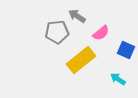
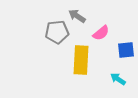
blue square: rotated 30 degrees counterclockwise
yellow rectangle: rotated 48 degrees counterclockwise
